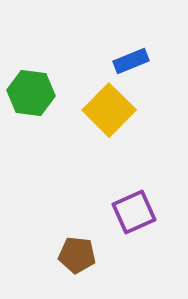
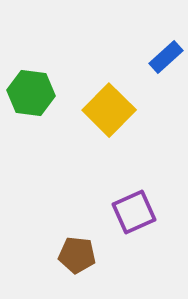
blue rectangle: moved 35 px right, 4 px up; rotated 20 degrees counterclockwise
